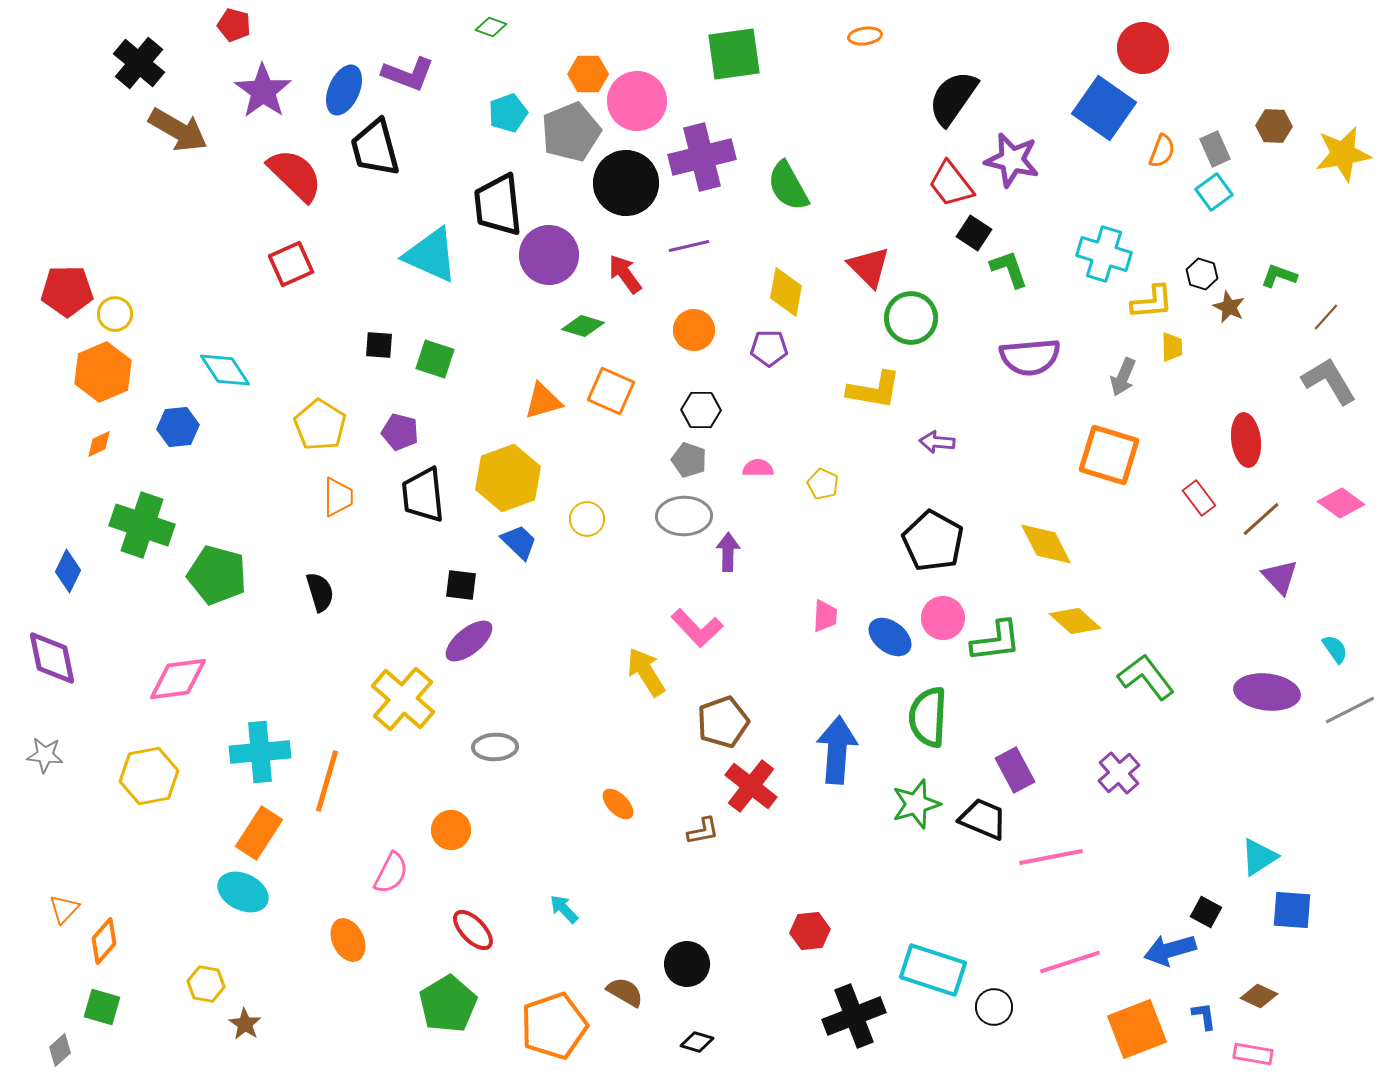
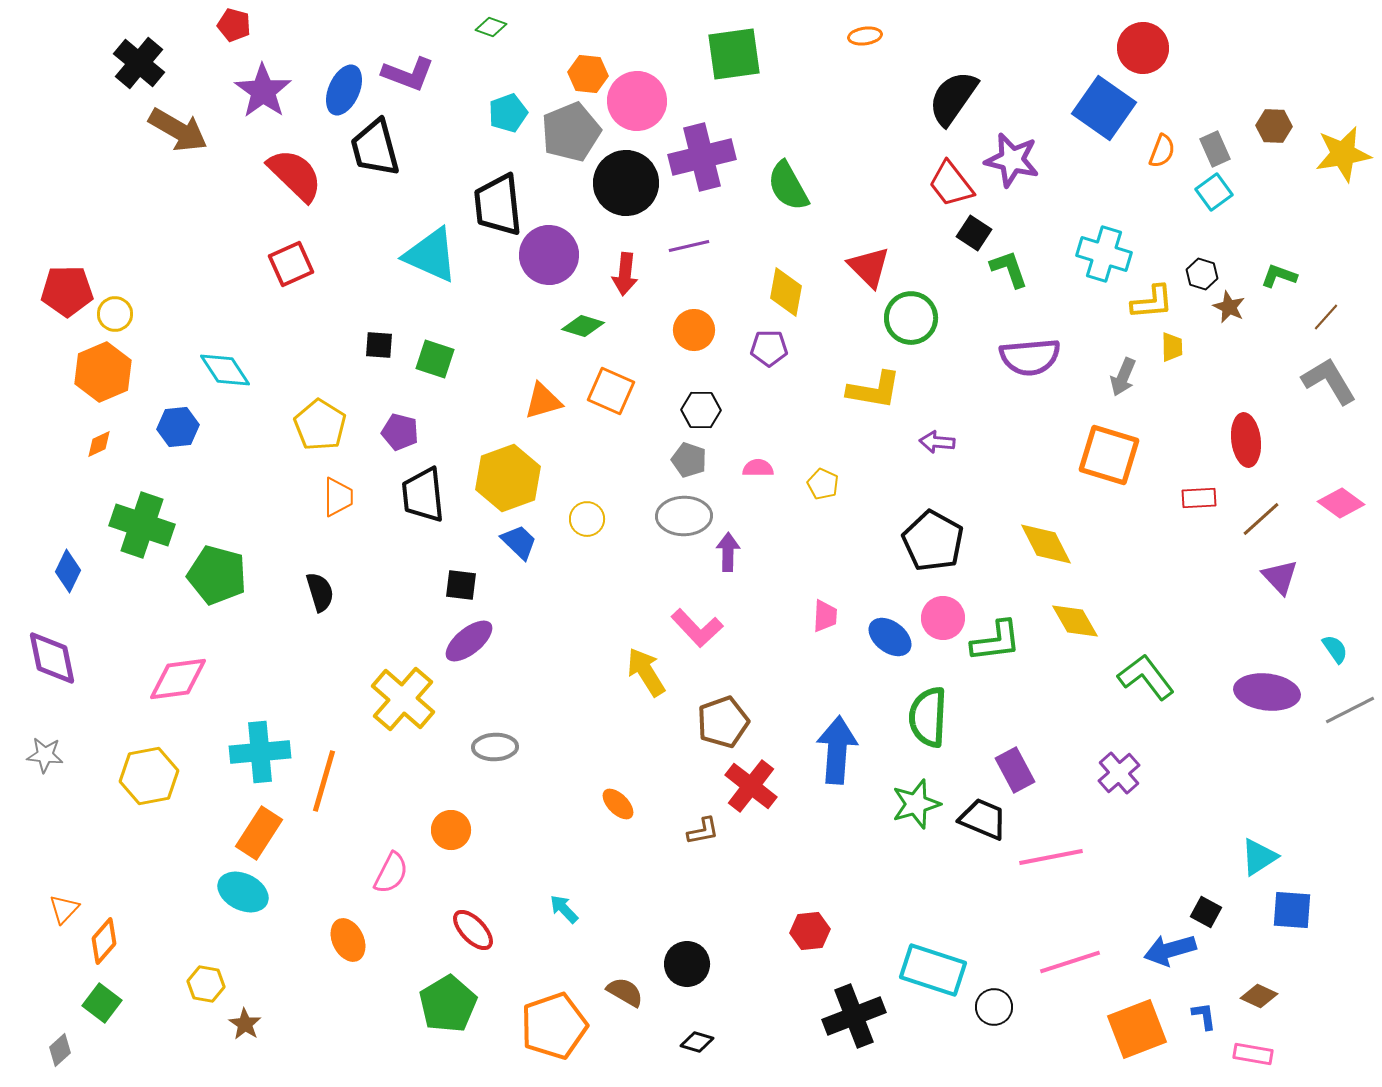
orange hexagon at (588, 74): rotated 6 degrees clockwise
red arrow at (625, 274): rotated 138 degrees counterclockwise
red rectangle at (1199, 498): rotated 56 degrees counterclockwise
yellow diamond at (1075, 621): rotated 18 degrees clockwise
orange line at (327, 781): moved 3 px left
green square at (102, 1007): moved 4 px up; rotated 21 degrees clockwise
